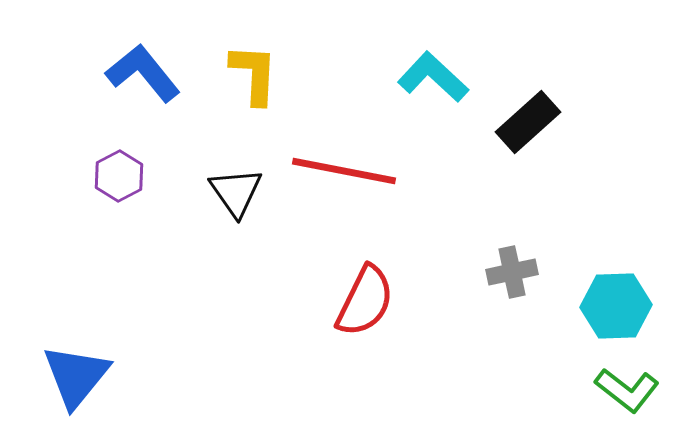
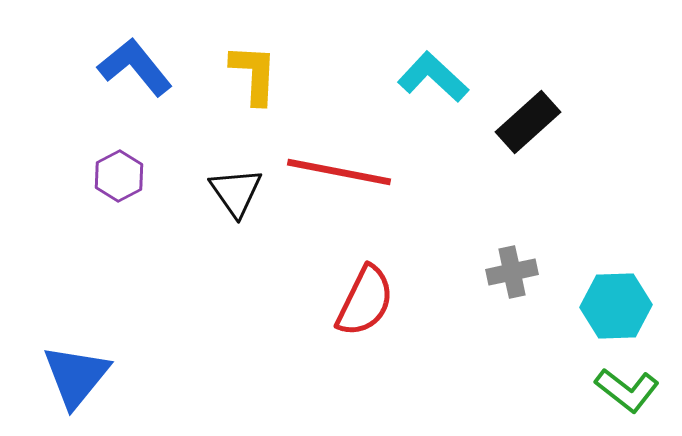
blue L-shape: moved 8 px left, 6 px up
red line: moved 5 px left, 1 px down
